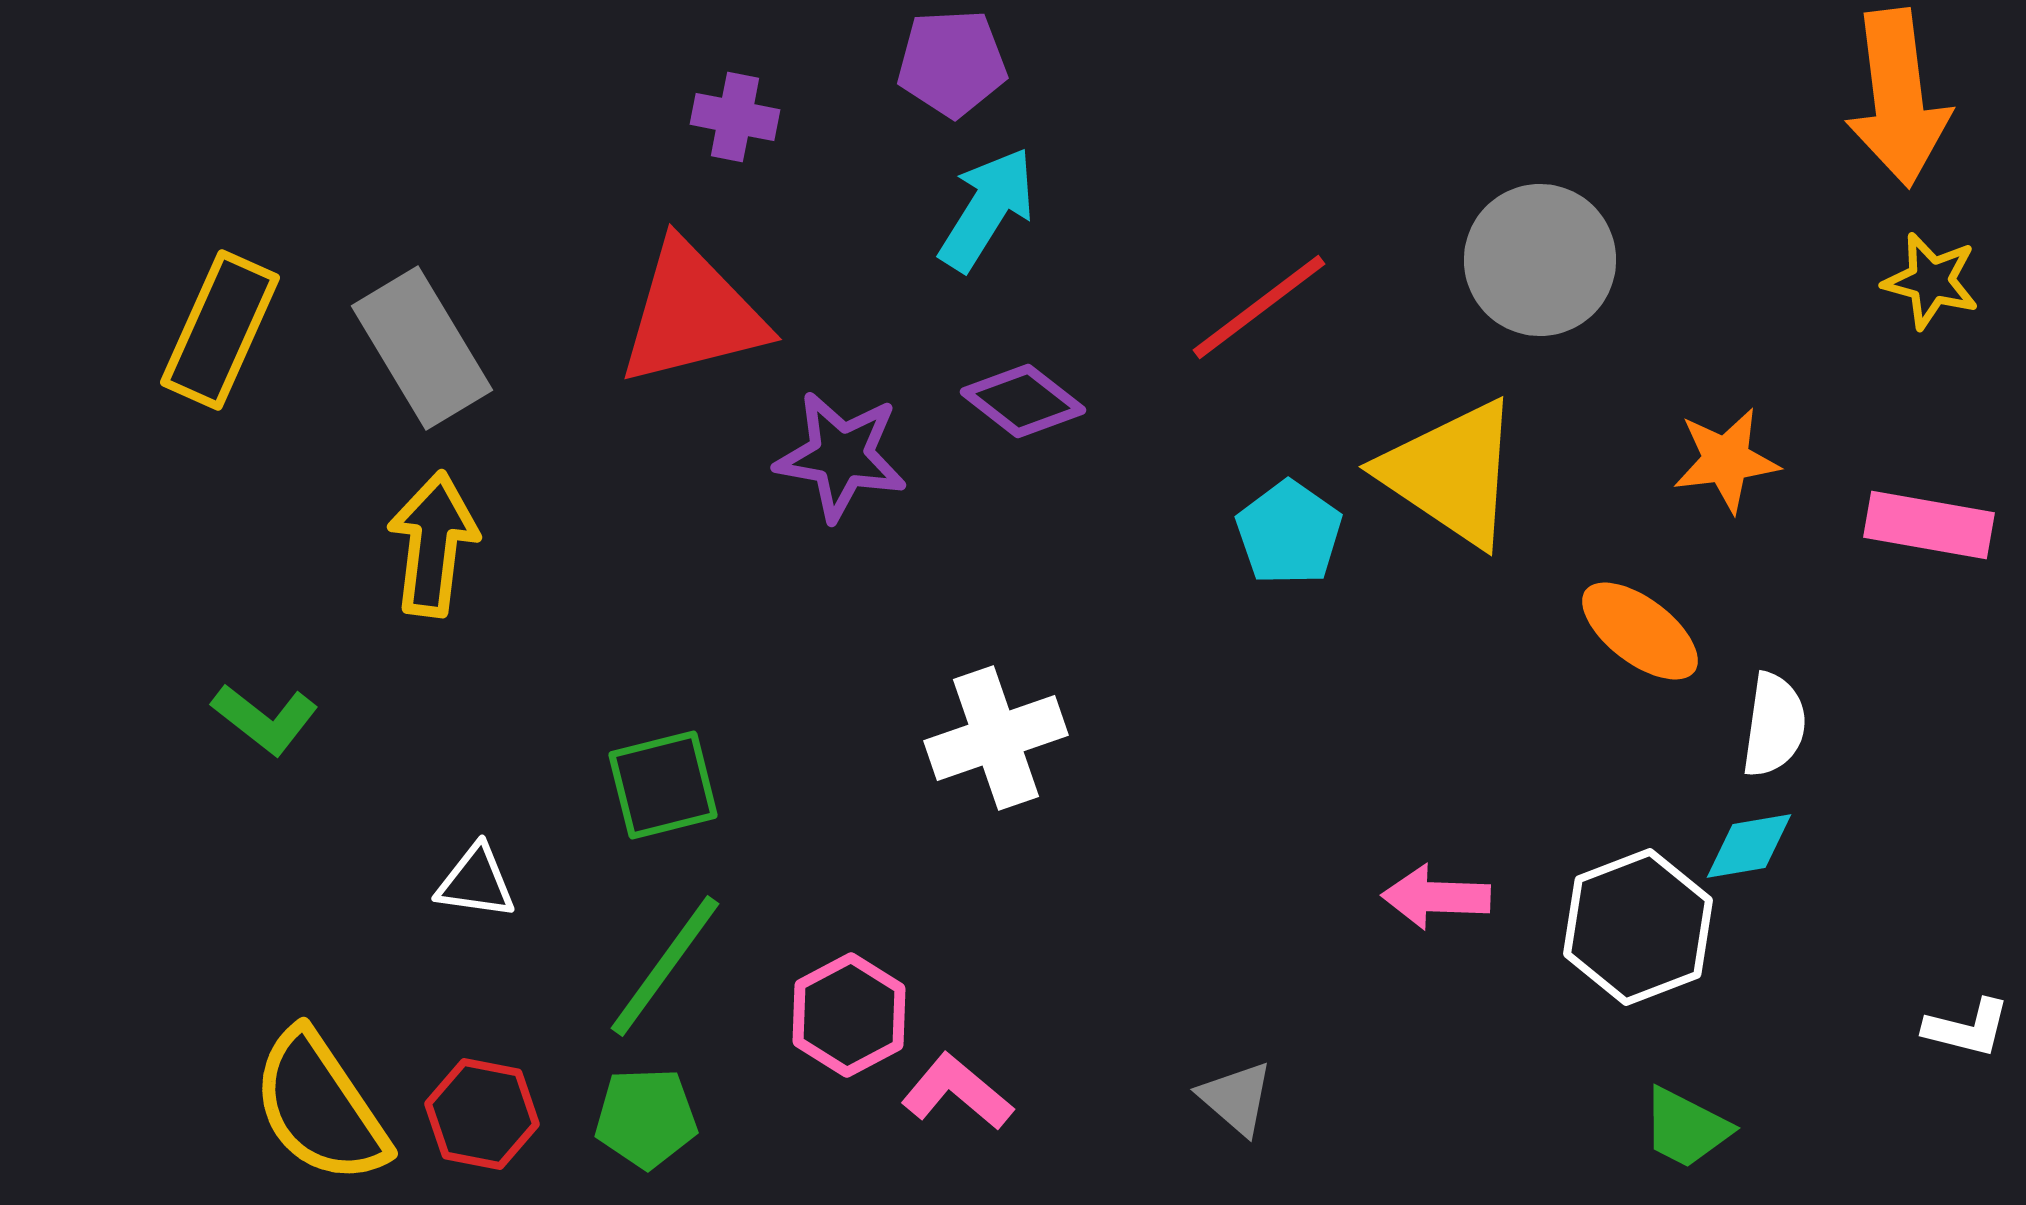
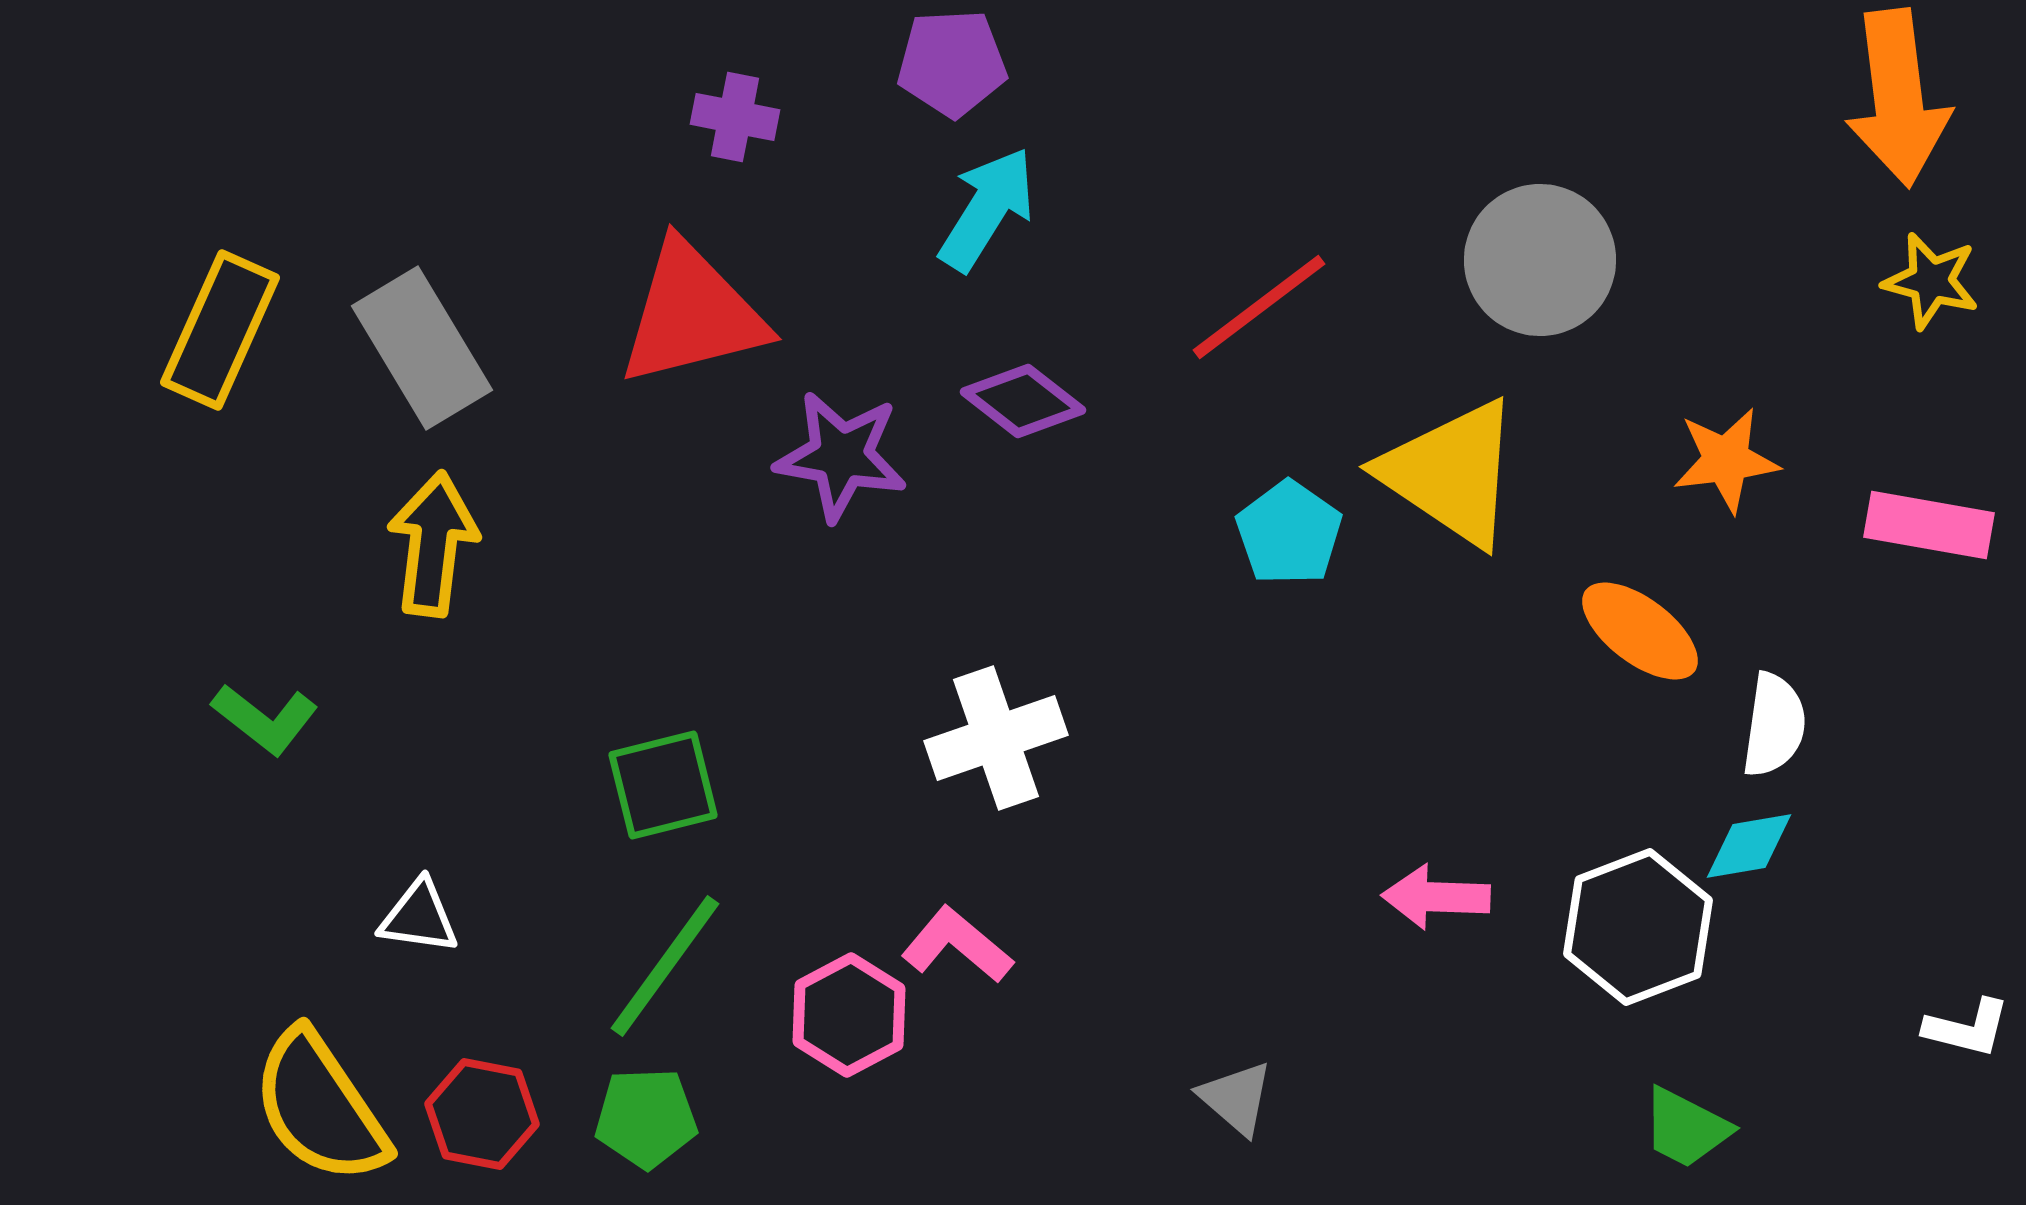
white triangle: moved 57 px left, 35 px down
pink L-shape: moved 147 px up
